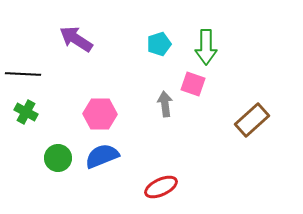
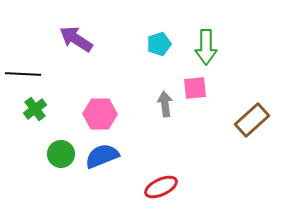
pink square: moved 2 px right, 4 px down; rotated 25 degrees counterclockwise
green cross: moved 9 px right, 3 px up; rotated 25 degrees clockwise
green circle: moved 3 px right, 4 px up
